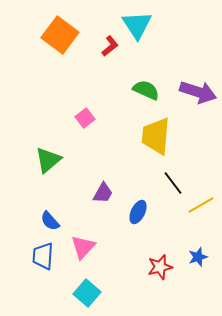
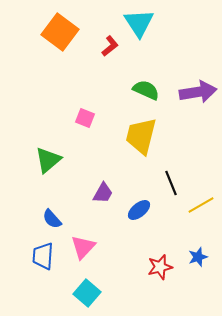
cyan triangle: moved 2 px right, 2 px up
orange square: moved 3 px up
purple arrow: rotated 27 degrees counterclockwise
pink square: rotated 30 degrees counterclockwise
yellow trapezoid: moved 15 px left; rotated 9 degrees clockwise
black line: moved 2 px left; rotated 15 degrees clockwise
blue ellipse: moved 1 px right, 2 px up; rotated 25 degrees clockwise
blue semicircle: moved 2 px right, 2 px up
